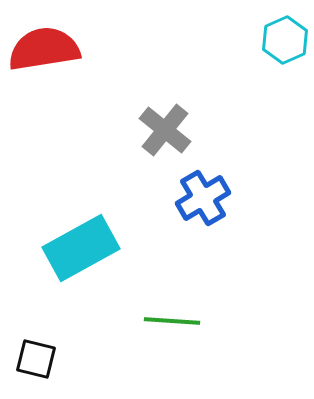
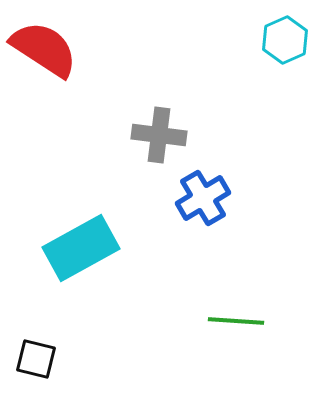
red semicircle: rotated 42 degrees clockwise
gray cross: moved 6 px left, 5 px down; rotated 32 degrees counterclockwise
green line: moved 64 px right
